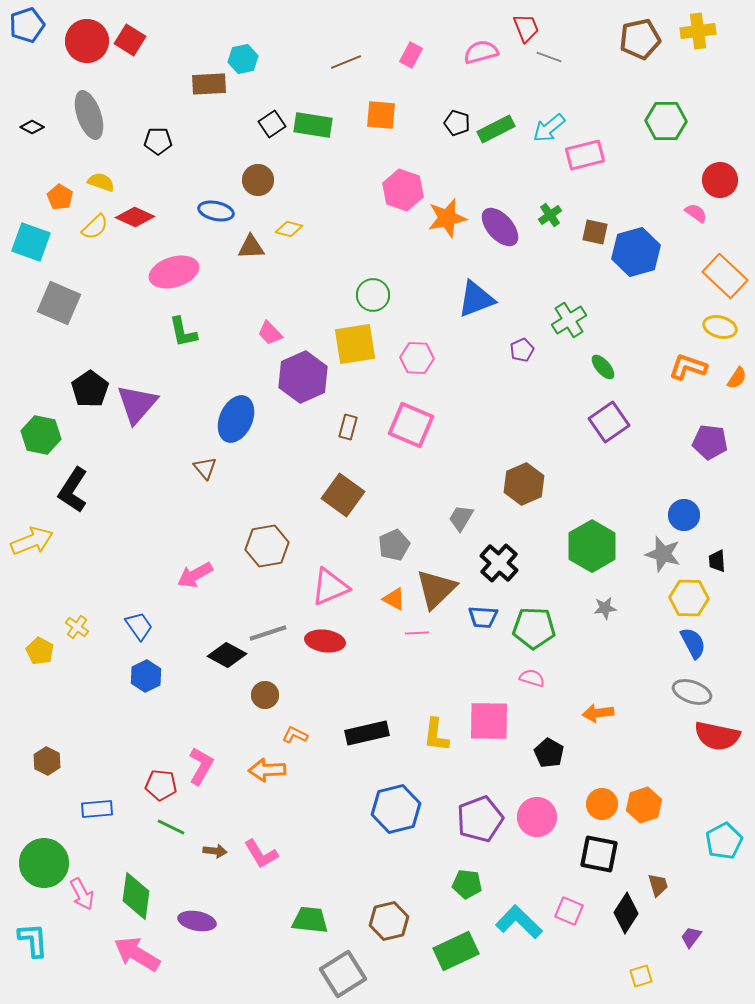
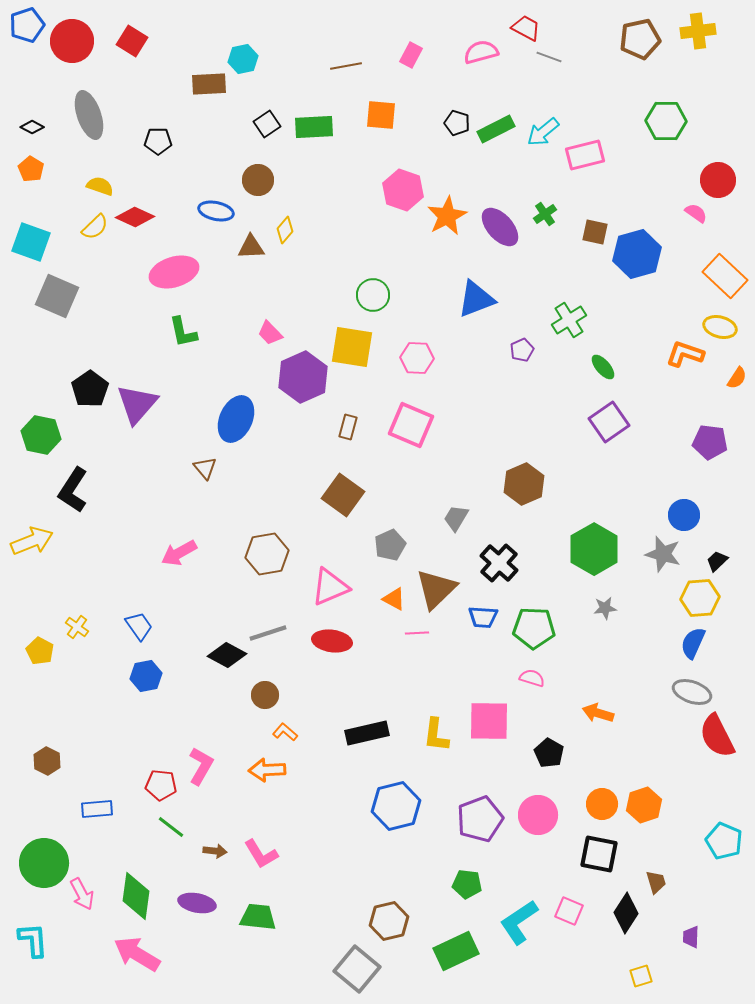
red trapezoid at (526, 28): rotated 40 degrees counterclockwise
red square at (130, 40): moved 2 px right, 1 px down
red circle at (87, 41): moved 15 px left
brown line at (346, 62): moved 4 px down; rotated 12 degrees clockwise
black square at (272, 124): moved 5 px left
green rectangle at (313, 125): moved 1 px right, 2 px down; rotated 12 degrees counterclockwise
cyan arrow at (549, 128): moved 6 px left, 4 px down
red circle at (720, 180): moved 2 px left
yellow semicircle at (101, 182): moved 1 px left, 4 px down
orange pentagon at (60, 197): moved 29 px left, 28 px up
green cross at (550, 215): moved 5 px left, 1 px up
orange star at (447, 218): moved 2 px up; rotated 15 degrees counterclockwise
yellow diamond at (289, 229): moved 4 px left, 1 px down; rotated 64 degrees counterclockwise
blue hexagon at (636, 252): moved 1 px right, 2 px down
gray square at (59, 303): moved 2 px left, 7 px up
yellow square at (355, 344): moved 3 px left, 3 px down; rotated 18 degrees clockwise
orange L-shape at (688, 367): moved 3 px left, 13 px up
gray trapezoid at (461, 518): moved 5 px left
gray pentagon at (394, 545): moved 4 px left
brown hexagon at (267, 546): moved 8 px down
green hexagon at (592, 546): moved 2 px right, 3 px down
black trapezoid at (717, 561): rotated 50 degrees clockwise
pink arrow at (195, 575): moved 16 px left, 22 px up
yellow hexagon at (689, 598): moved 11 px right; rotated 6 degrees counterclockwise
red ellipse at (325, 641): moved 7 px right
blue semicircle at (693, 643): rotated 128 degrees counterclockwise
blue hexagon at (146, 676): rotated 16 degrees clockwise
orange arrow at (598, 713): rotated 24 degrees clockwise
orange L-shape at (295, 735): moved 10 px left, 3 px up; rotated 15 degrees clockwise
red semicircle at (717, 736): rotated 51 degrees clockwise
blue hexagon at (396, 809): moved 3 px up
pink circle at (537, 817): moved 1 px right, 2 px up
green line at (171, 827): rotated 12 degrees clockwise
cyan pentagon at (724, 841): rotated 21 degrees counterclockwise
brown trapezoid at (658, 885): moved 2 px left, 3 px up
green trapezoid at (310, 920): moved 52 px left, 3 px up
purple ellipse at (197, 921): moved 18 px up
cyan L-shape at (519, 922): rotated 78 degrees counterclockwise
purple trapezoid at (691, 937): rotated 35 degrees counterclockwise
gray square at (343, 974): moved 14 px right, 5 px up; rotated 18 degrees counterclockwise
